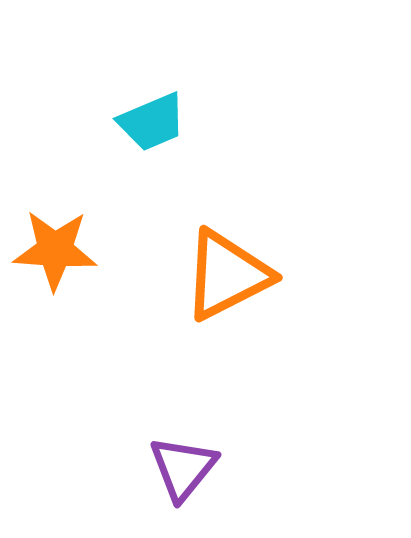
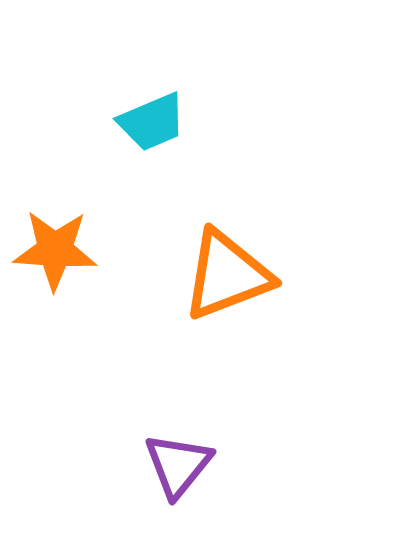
orange triangle: rotated 6 degrees clockwise
purple triangle: moved 5 px left, 3 px up
